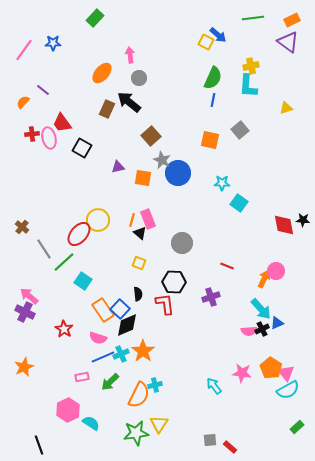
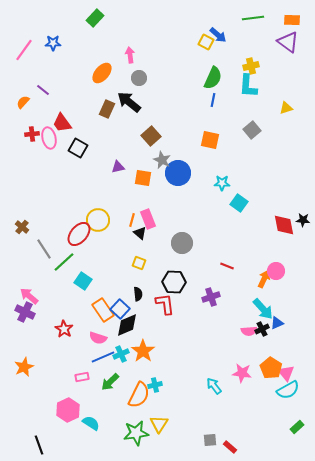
orange rectangle at (292, 20): rotated 28 degrees clockwise
gray square at (240, 130): moved 12 px right
black square at (82, 148): moved 4 px left
cyan arrow at (261, 309): moved 2 px right
